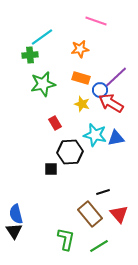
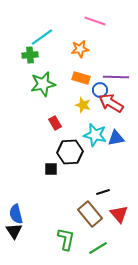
pink line: moved 1 px left
purple line: rotated 45 degrees clockwise
yellow star: moved 1 px right, 1 px down
green line: moved 1 px left, 2 px down
